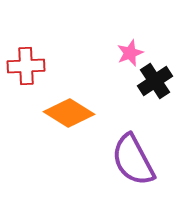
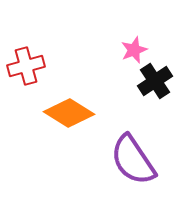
pink star: moved 4 px right, 3 px up
red cross: rotated 12 degrees counterclockwise
purple semicircle: rotated 6 degrees counterclockwise
